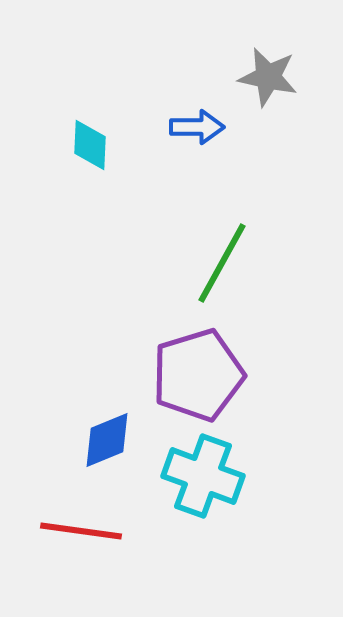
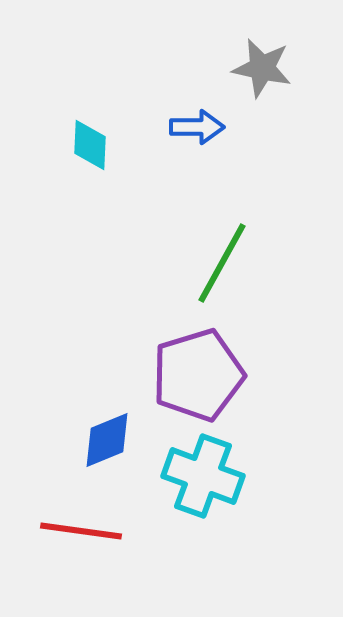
gray star: moved 6 px left, 9 px up
